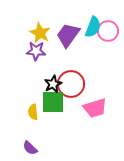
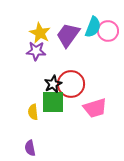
purple semicircle: rotated 35 degrees clockwise
